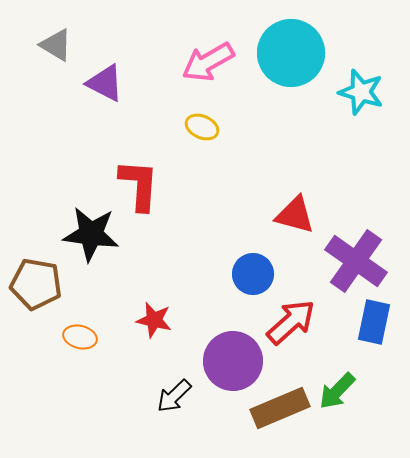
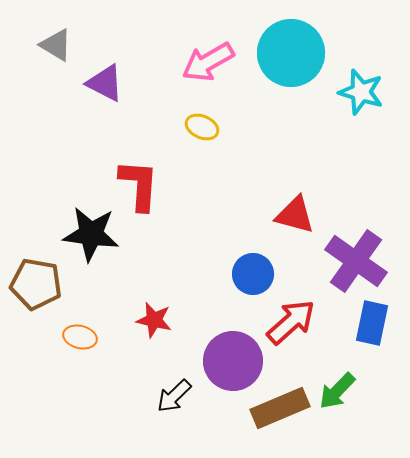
blue rectangle: moved 2 px left, 1 px down
